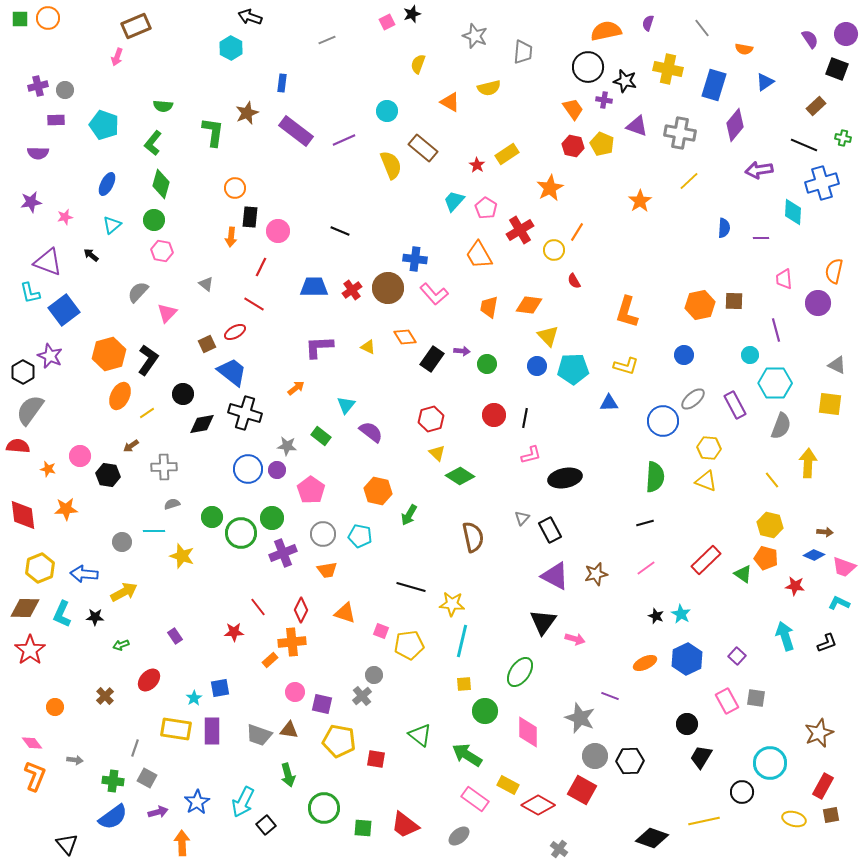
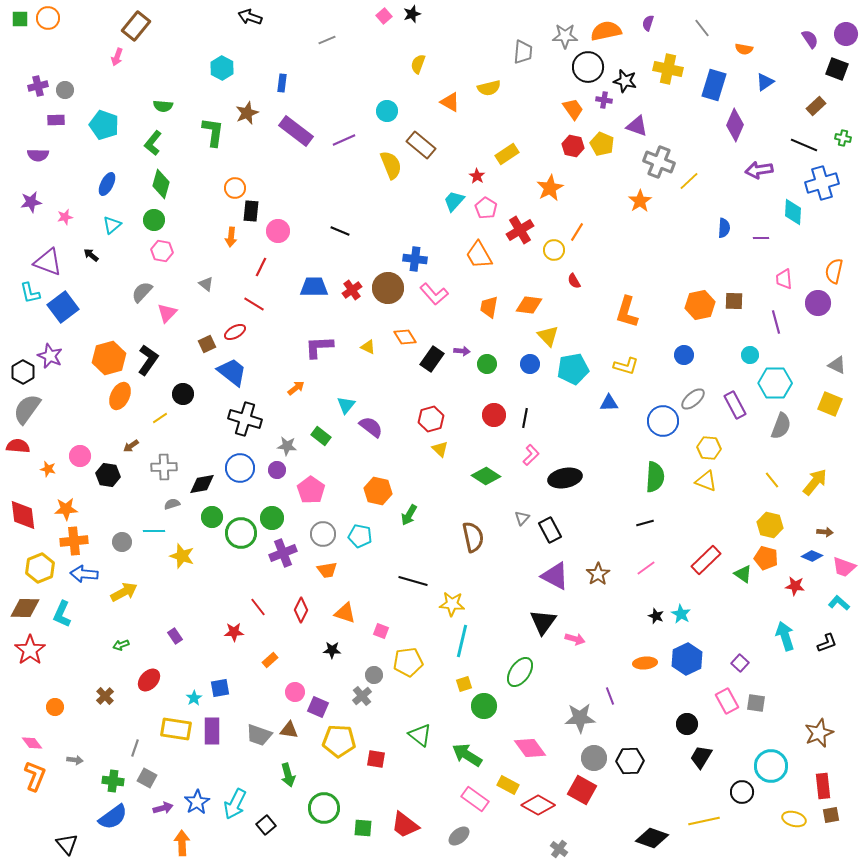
pink square at (387, 22): moved 3 px left, 6 px up; rotated 14 degrees counterclockwise
brown rectangle at (136, 26): rotated 28 degrees counterclockwise
gray star at (475, 36): moved 90 px right; rotated 20 degrees counterclockwise
cyan hexagon at (231, 48): moved 9 px left, 20 px down
purple diamond at (735, 125): rotated 16 degrees counterclockwise
gray cross at (680, 133): moved 21 px left, 29 px down; rotated 12 degrees clockwise
brown rectangle at (423, 148): moved 2 px left, 3 px up
purple semicircle at (38, 153): moved 2 px down
red star at (477, 165): moved 11 px down
black rectangle at (250, 217): moved 1 px right, 6 px up
gray semicircle at (138, 292): moved 4 px right
blue square at (64, 310): moved 1 px left, 3 px up
purple line at (776, 330): moved 8 px up
orange hexagon at (109, 354): moved 4 px down
blue circle at (537, 366): moved 7 px left, 2 px up
cyan pentagon at (573, 369): rotated 8 degrees counterclockwise
yellow square at (830, 404): rotated 15 degrees clockwise
gray semicircle at (30, 410): moved 3 px left, 1 px up
yellow line at (147, 413): moved 13 px right, 5 px down
black cross at (245, 413): moved 6 px down
black diamond at (202, 424): moved 60 px down
purple semicircle at (371, 432): moved 5 px up
yellow triangle at (437, 453): moved 3 px right, 4 px up
pink L-shape at (531, 455): rotated 30 degrees counterclockwise
yellow arrow at (808, 463): moved 7 px right, 19 px down; rotated 36 degrees clockwise
blue circle at (248, 469): moved 8 px left, 1 px up
green diamond at (460, 476): moved 26 px right
blue diamond at (814, 555): moved 2 px left, 1 px down
brown star at (596, 574): moved 2 px right; rotated 20 degrees counterclockwise
black line at (411, 587): moved 2 px right, 6 px up
cyan L-shape at (839, 603): rotated 15 degrees clockwise
black star at (95, 617): moved 237 px right, 33 px down
orange cross at (292, 642): moved 218 px left, 101 px up
yellow pentagon at (409, 645): moved 1 px left, 17 px down
purple square at (737, 656): moved 3 px right, 7 px down
orange ellipse at (645, 663): rotated 20 degrees clockwise
yellow square at (464, 684): rotated 14 degrees counterclockwise
purple line at (610, 696): rotated 48 degrees clockwise
gray square at (756, 698): moved 5 px down
purple square at (322, 704): moved 4 px left, 3 px down; rotated 10 degrees clockwise
green circle at (485, 711): moved 1 px left, 5 px up
gray star at (580, 718): rotated 24 degrees counterclockwise
pink diamond at (528, 732): moved 2 px right, 16 px down; rotated 36 degrees counterclockwise
yellow pentagon at (339, 741): rotated 8 degrees counterclockwise
gray circle at (595, 756): moved 1 px left, 2 px down
cyan circle at (770, 763): moved 1 px right, 3 px down
red rectangle at (823, 786): rotated 35 degrees counterclockwise
cyan arrow at (243, 802): moved 8 px left, 2 px down
purple arrow at (158, 812): moved 5 px right, 4 px up
